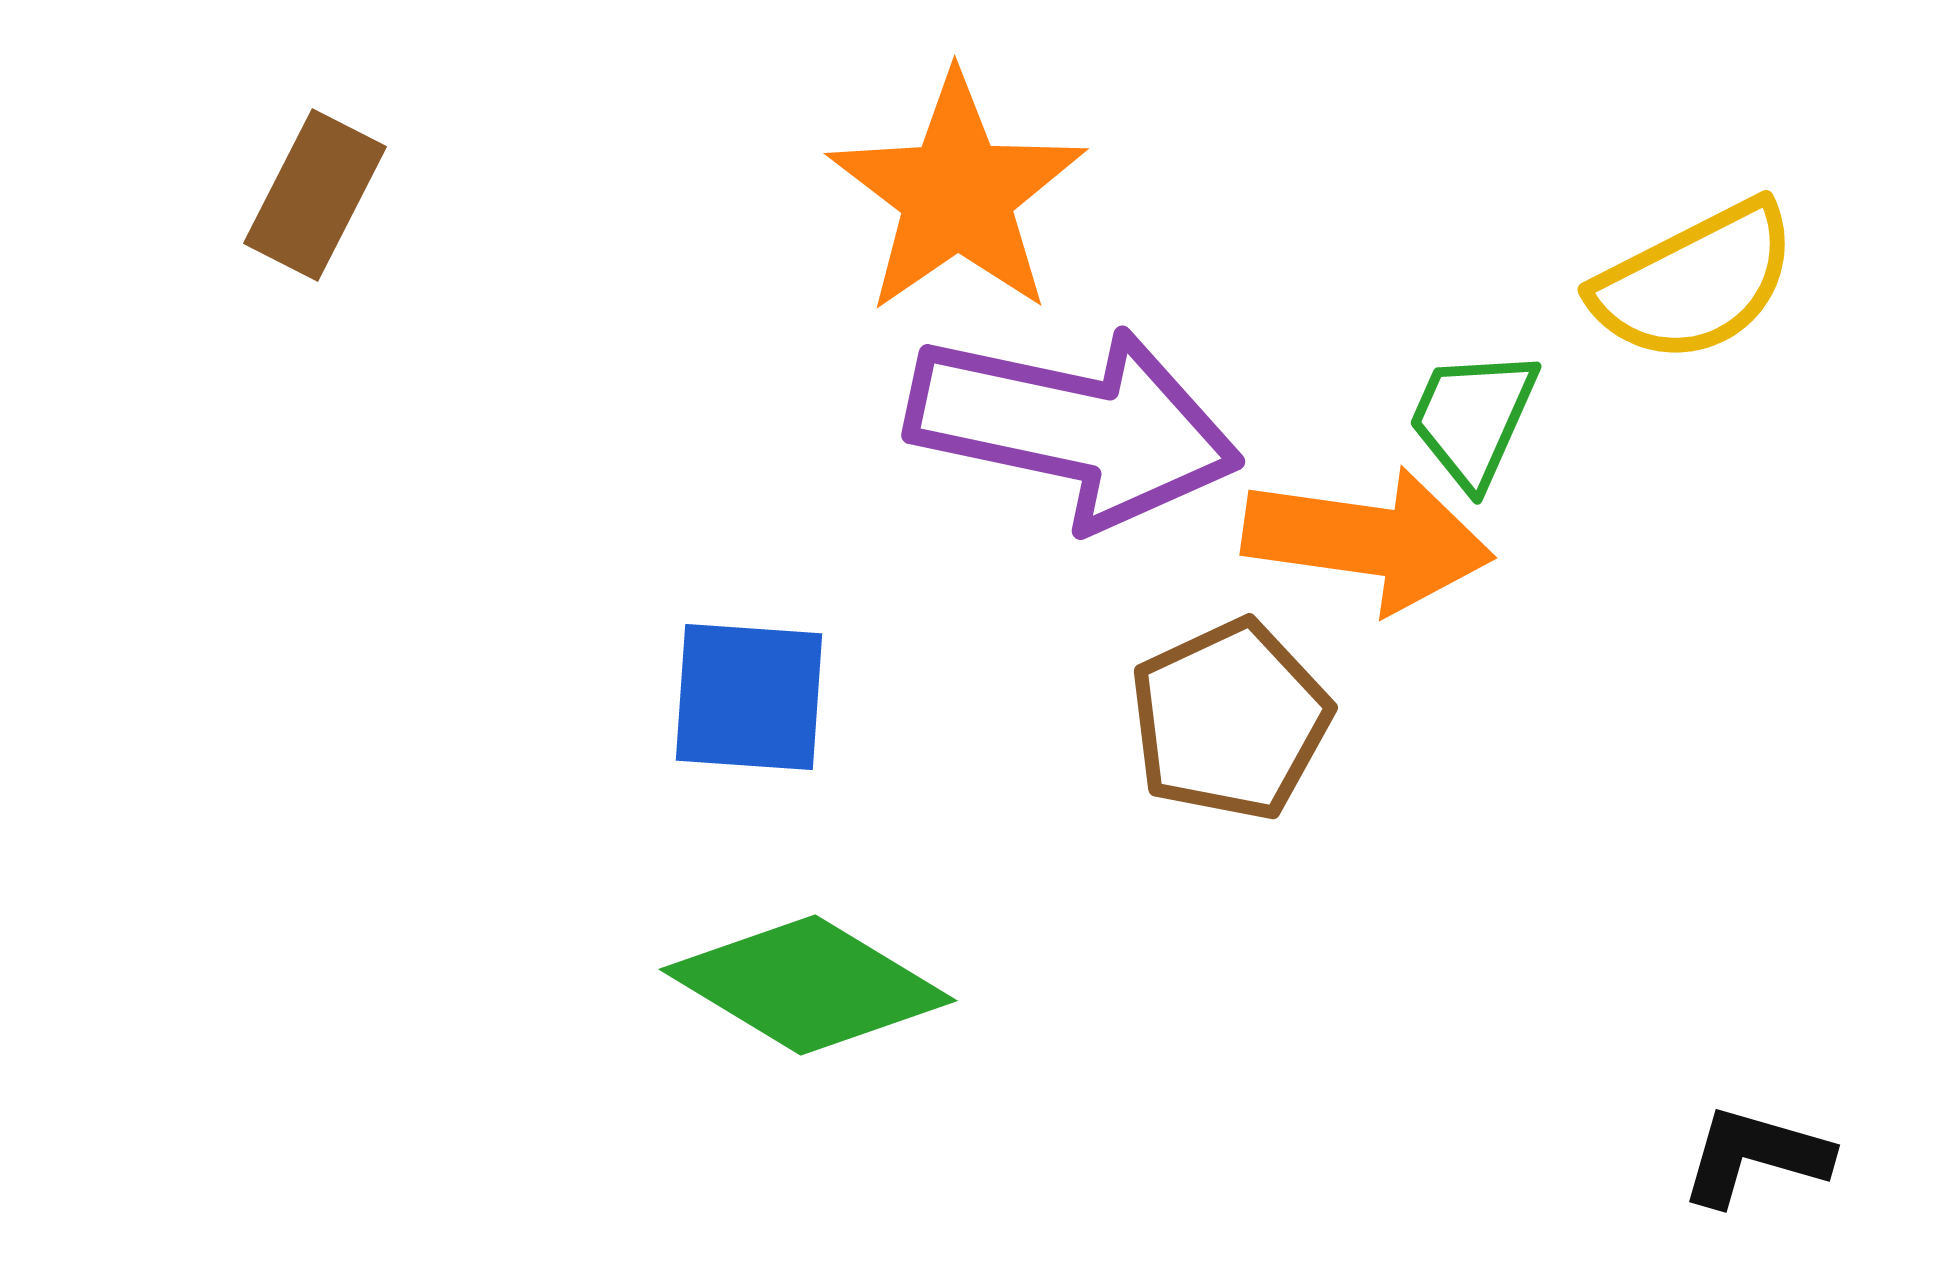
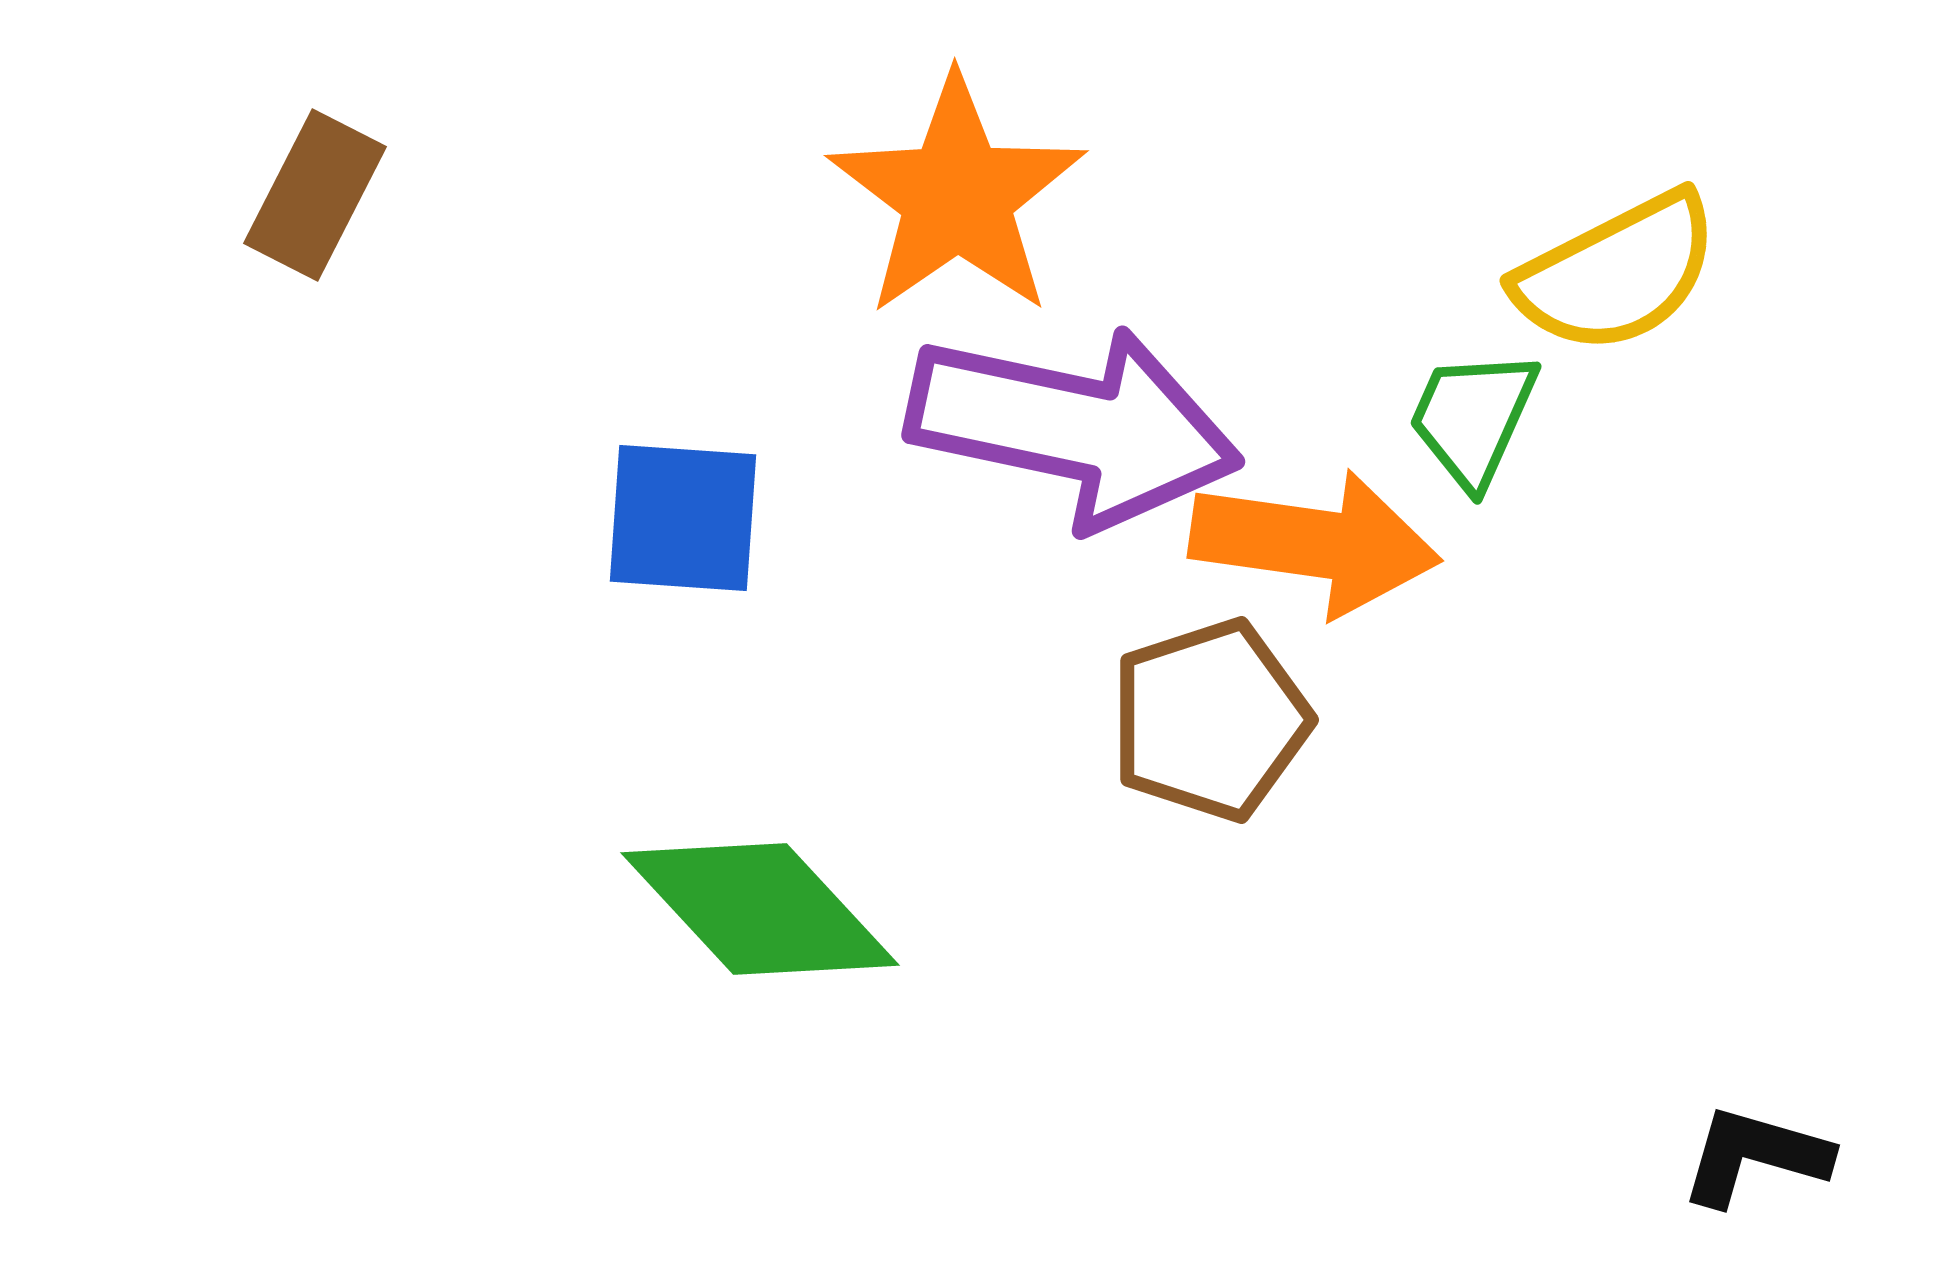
orange star: moved 2 px down
yellow semicircle: moved 78 px left, 9 px up
orange arrow: moved 53 px left, 3 px down
blue square: moved 66 px left, 179 px up
brown pentagon: moved 20 px left; rotated 7 degrees clockwise
green diamond: moved 48 px left, 76 px up; rotated 16 degrees clockwise
